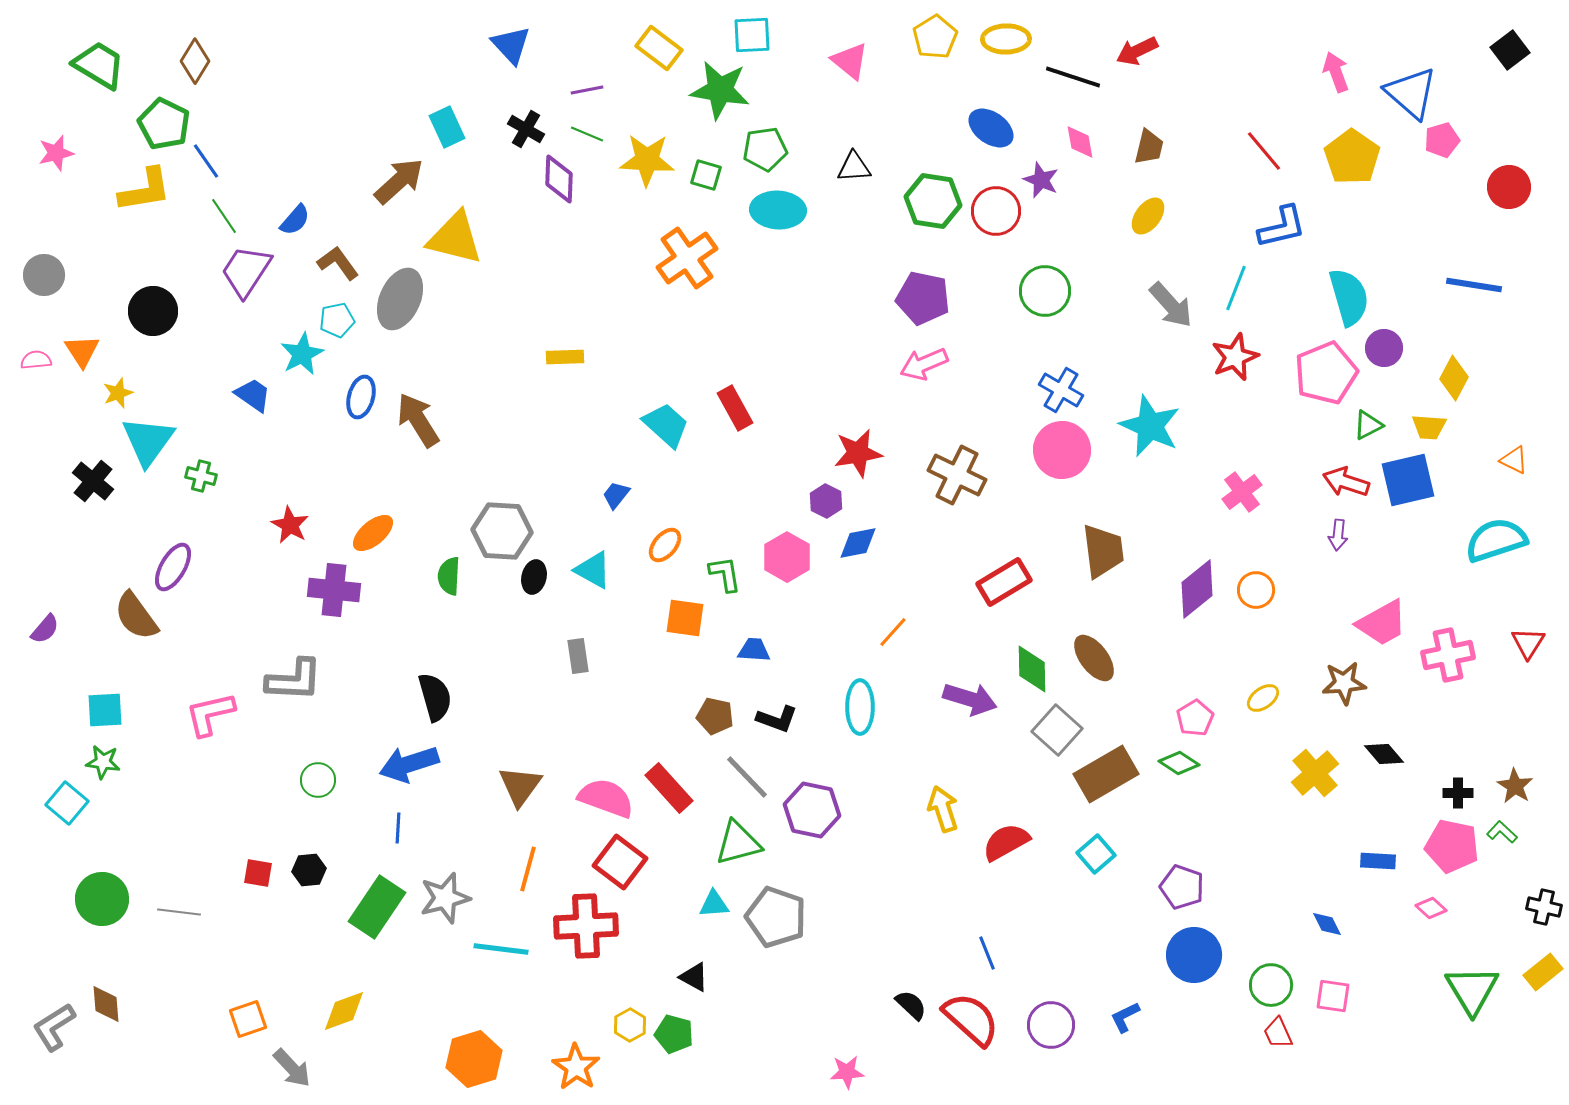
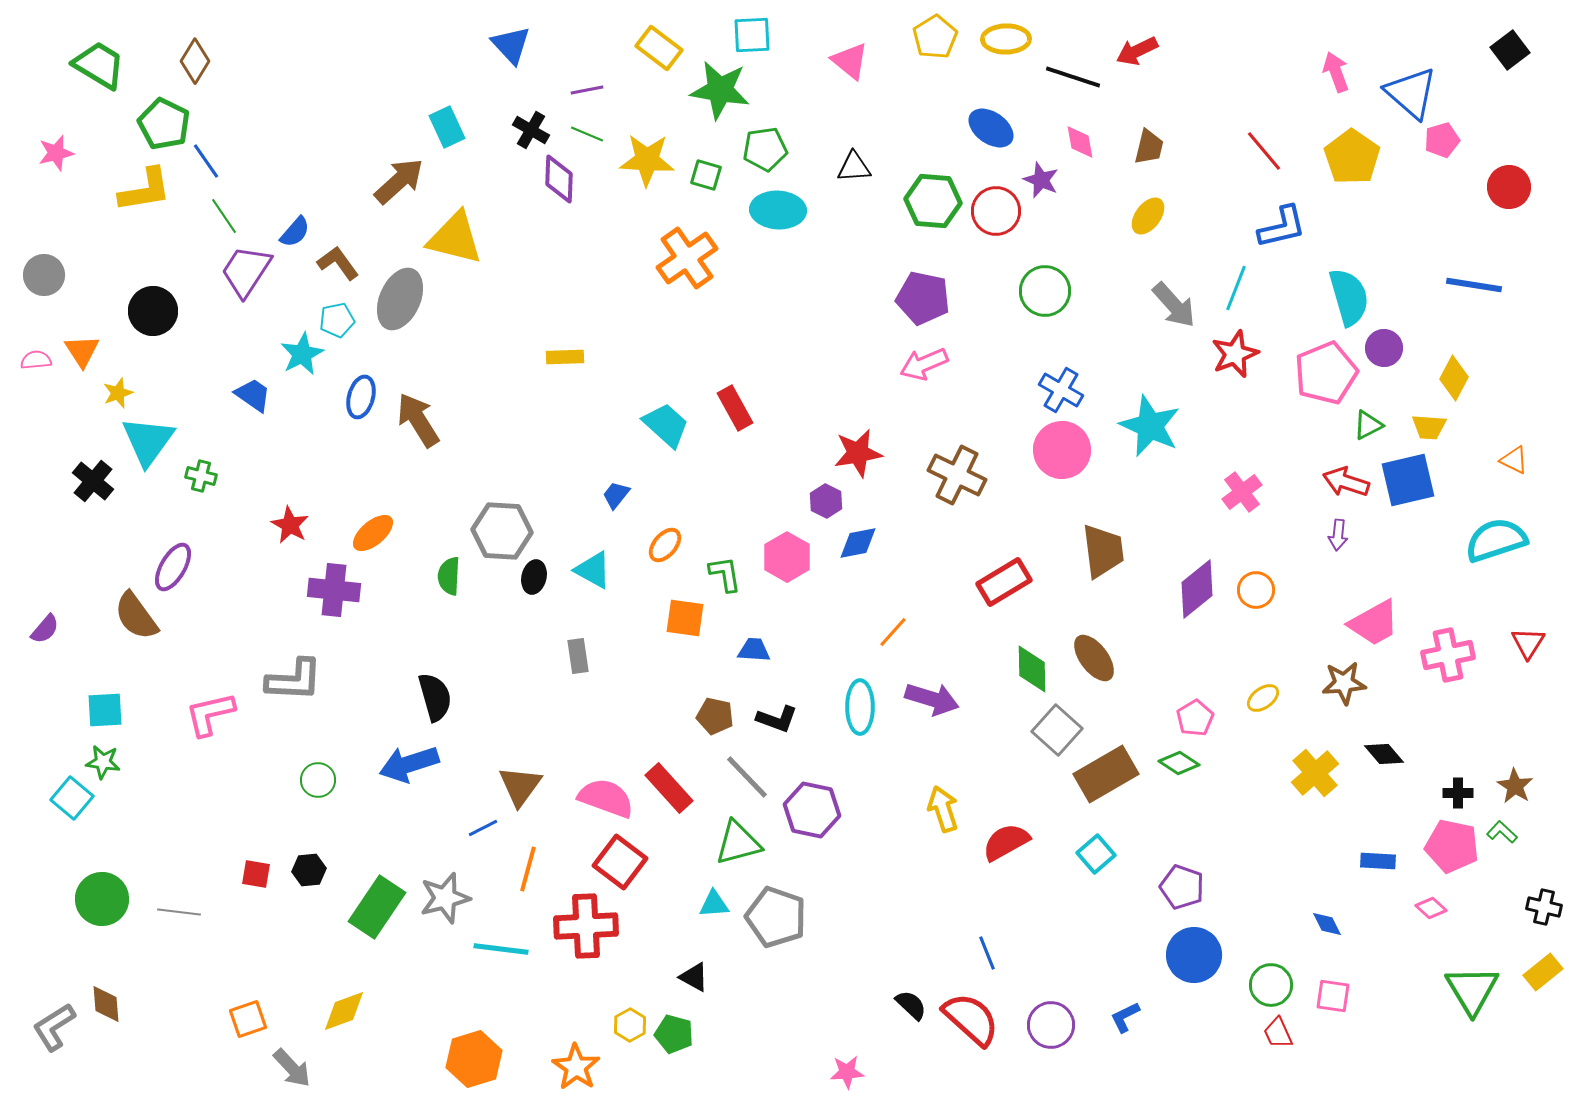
black cross at (526, 129): moved 5 px right, 1 px down
green hexagon at (933, 201): rotated 4 degrees counterclockwise
blue semicircle at (295, 220): moved 12 px down
gray arrow at (1171, 305): moved 3 px right
red star at (1235, 357): moved 3 px up
pink trapezoid at (1382, 623): moved 8 px left
purple arrow at (970, 699): moved 38 px left
cyan square at (67, 803): moved 5 px right, 5 px up
blue line at (398, 828): moved 85 px right; rotated 60 degrees clockwise
red square at (258, 873): moved 2 px left, 1 px down
